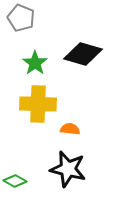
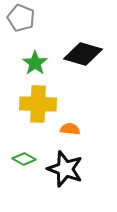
black star: moved 3 px left; rotated 6 degrees clockwise
green diamond: moved 9 px right, 22 px up
